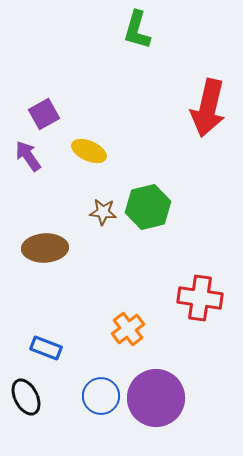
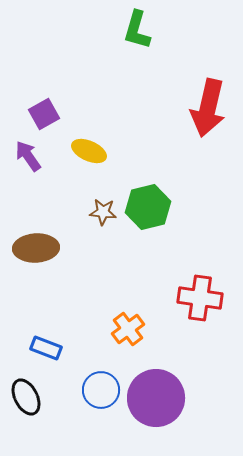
brown ellipse: moved 9 px left
blue circle: moved 6 px up
